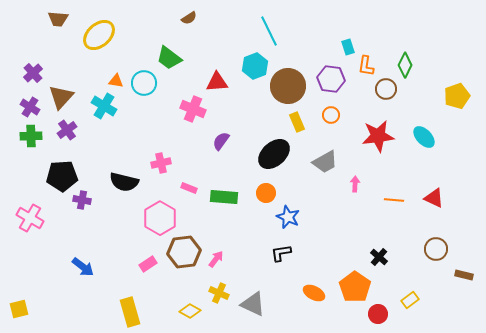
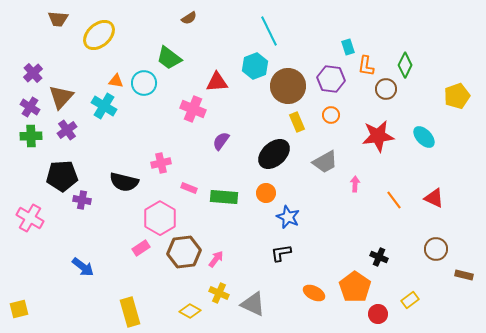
orange line at (394, 200): rotated 48 degrees clockwise
black cross at (379, 257): rotated 18 degrees counterclockwise
pink rectangle at (148, 264): moved 7 px left, 16 px up
